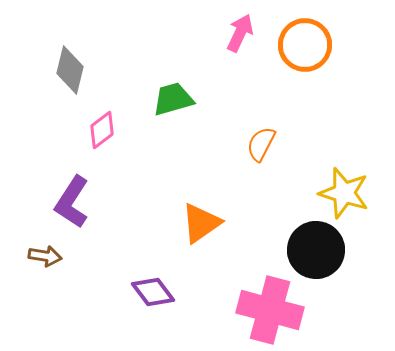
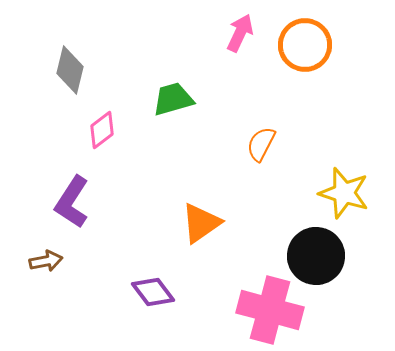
black circle: moved 6 px down
brown arrow: moved 1 px right, 5 px down; rotated 20 degrees counterclockwise
